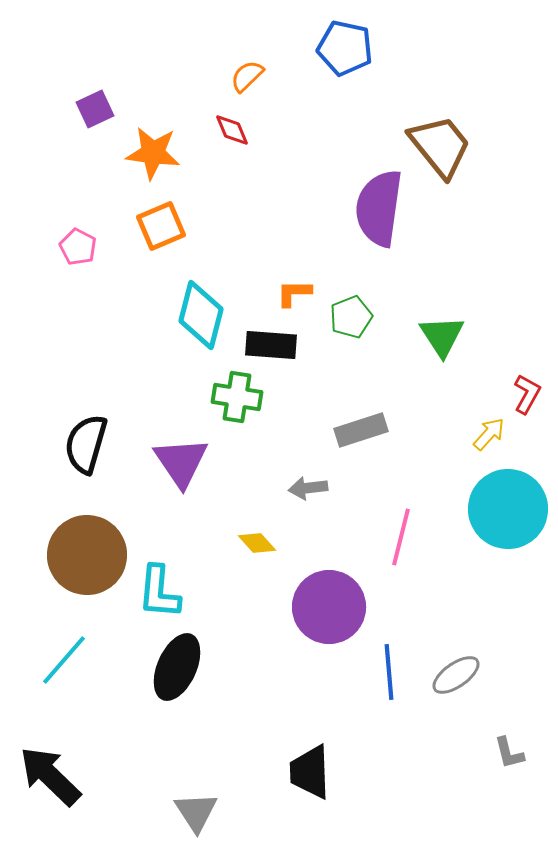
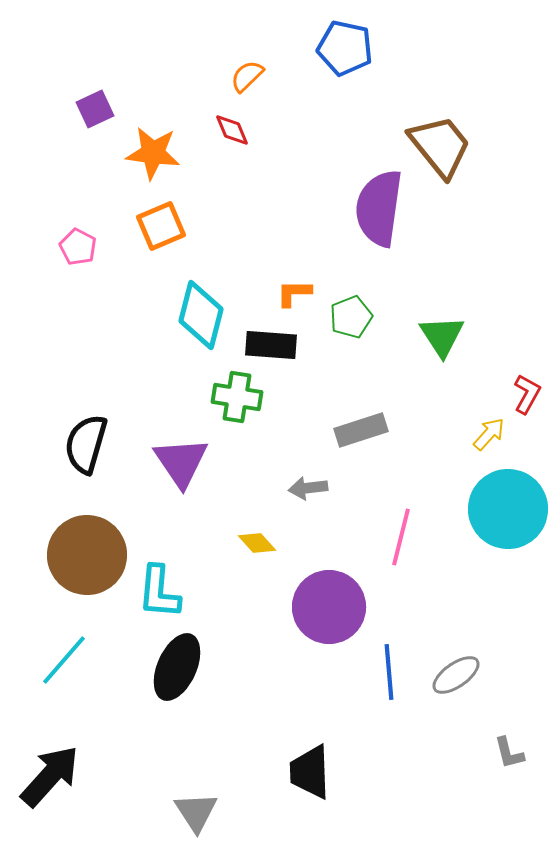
black arrow: rotated 88 degrees clockwise
